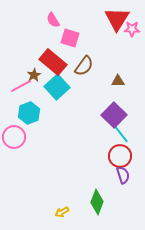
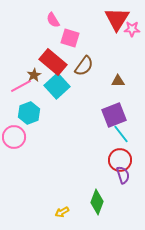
cyan square: moved 1 px up
purple square: rotated 25 degrees clockwise
red circle: moved 4 px down
